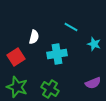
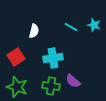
white semicircle: moved 6 px up
cyan star: moved 19 px up
cyan cross: moved 4 px left, 4 px down
purple semicircle: moved 20 px left, 2 px up; rotated 63 degrees clockwise
green cross: moved 1 px right, 3 px up; rotated 24 degrees counterclockwise
